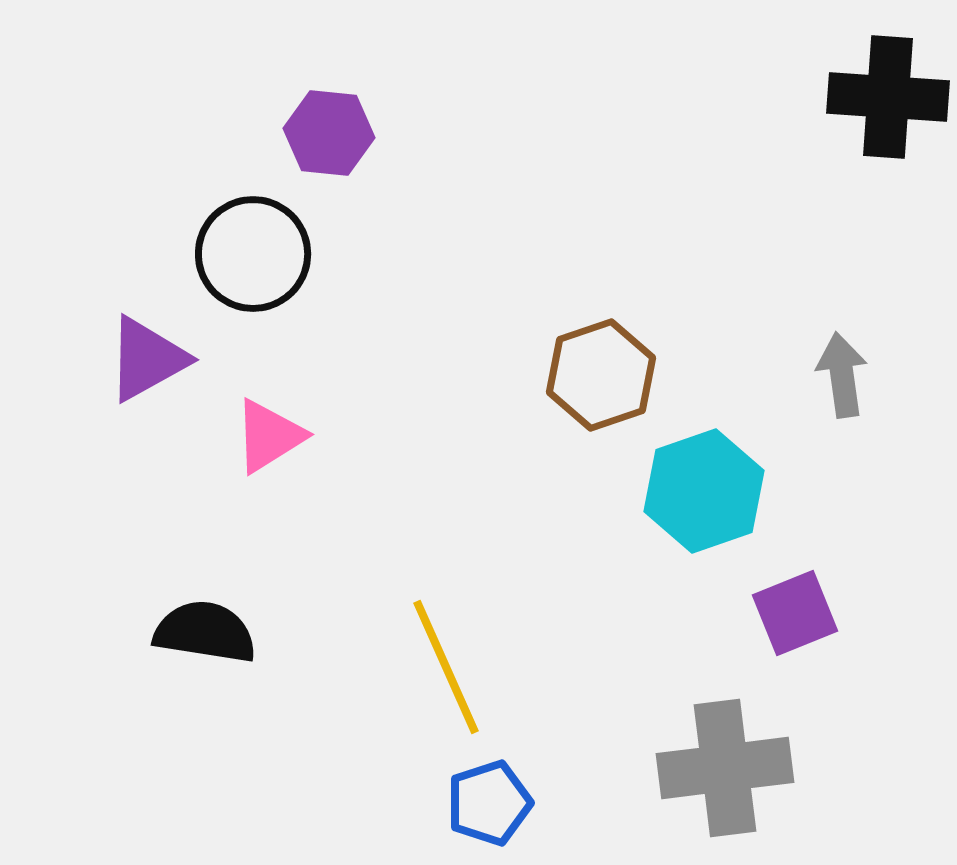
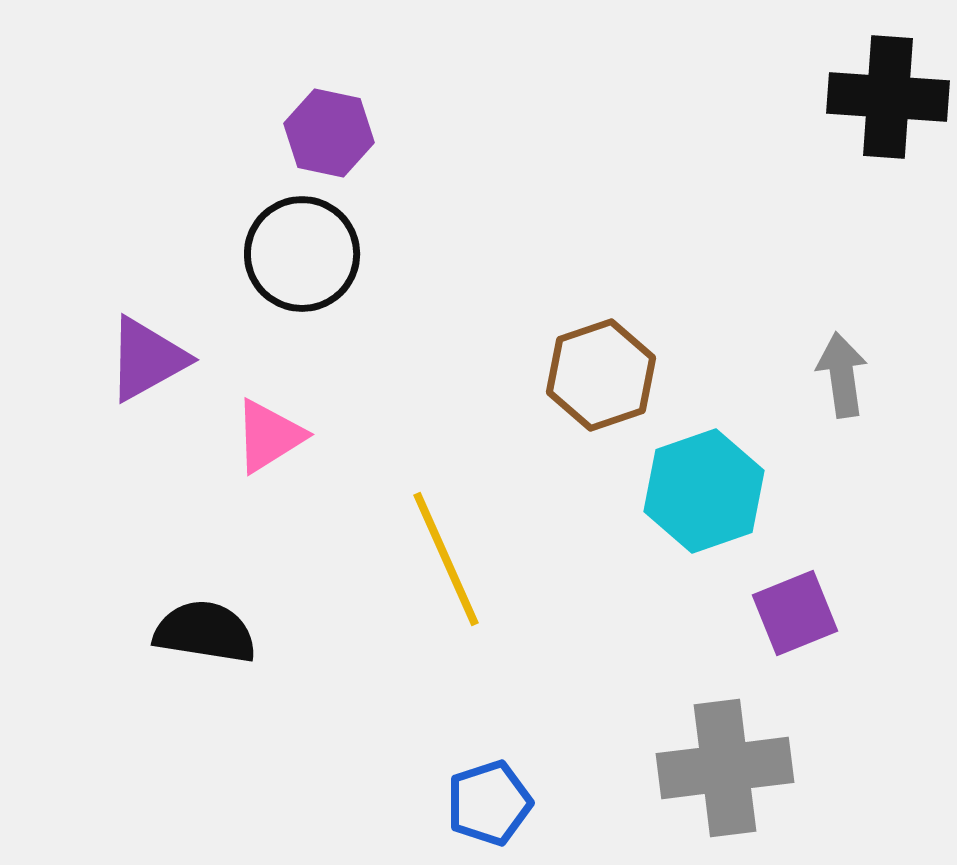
purple hexagon: rotated 6 degrees clockwise
black circle: moved 49 px right
yellow line: moved 108 px up
